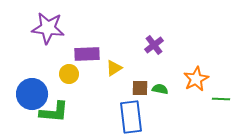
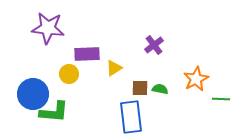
blue circle: moved 1 px right
